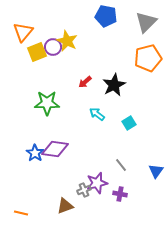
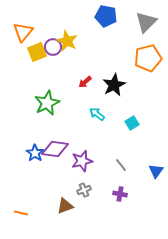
green star: rotated 25 degrees counterclockwise
cyan square: moved 3 px right
purple star: moved 15 px left, 22 px up
